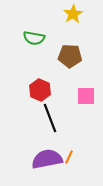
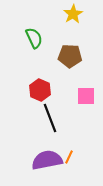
green semicircle: rotated 125 degrees counterclockwise
purple semicircle: moved 1 px down
